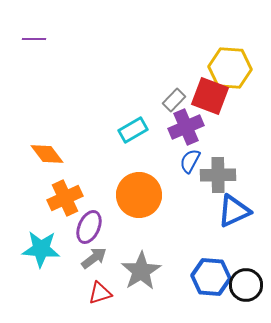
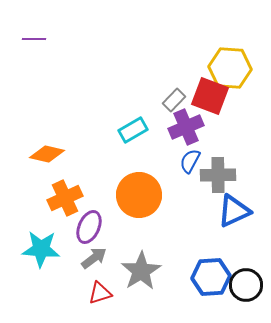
orange diamond: rotated 40 degrees counterclockwise
blue hexagon: rotated 9 degrees counterclockwise
